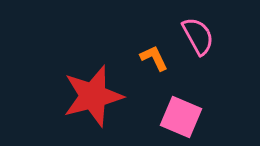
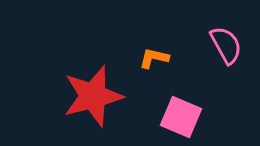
pink semicircle: moved 28 px right, 9 px down
orange L-shape: rotated 52 degrees counterclockwise
